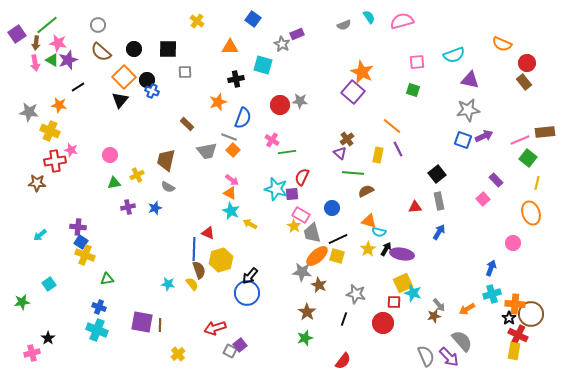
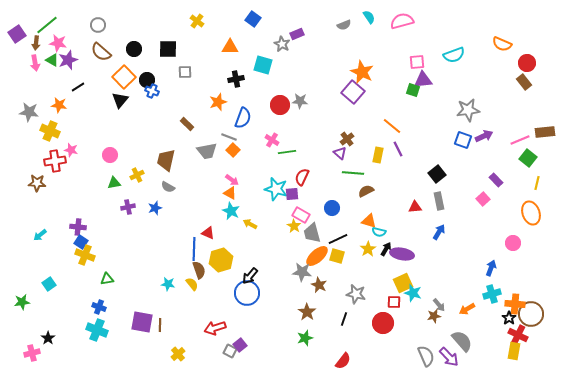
purple triangle at (470, 80): moved 47 px left; rotated 18 degrees counterclockwise
